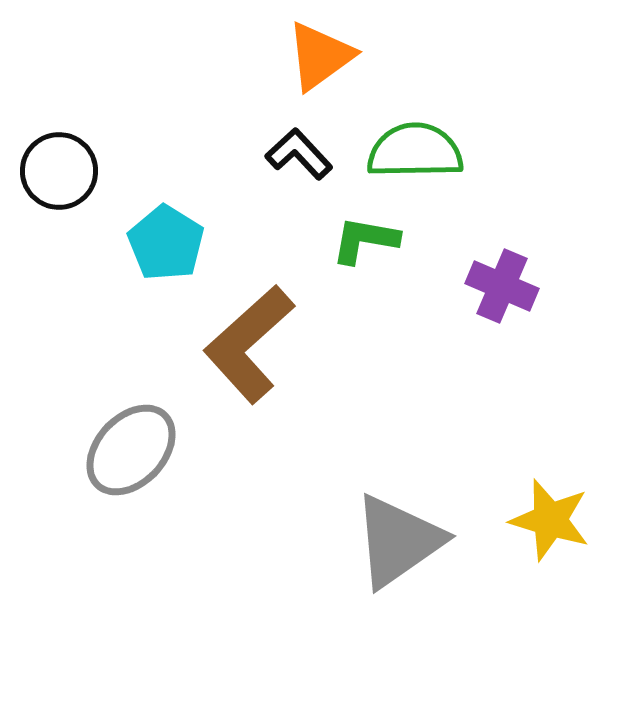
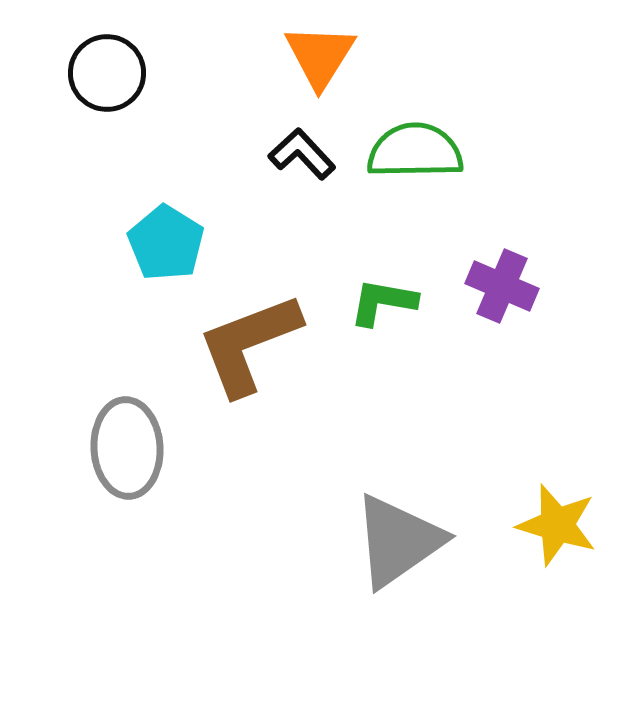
orange triangle: rotated 22 degrees counterclockwise
black L-shape: moved 3 px right
black circle: moved 48 px right, 98 px up
green L-shape: moved 18 px right, 62 px down
brown L-shape: rotated 21 degrees clockwise
gray ellipse: moved 4 px left, 2 px up; rotated 46 degrees counterclockwise
yellow star: moved 7 px right, 5 px down
